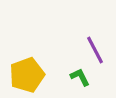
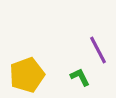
purple line: moved 3 px right
